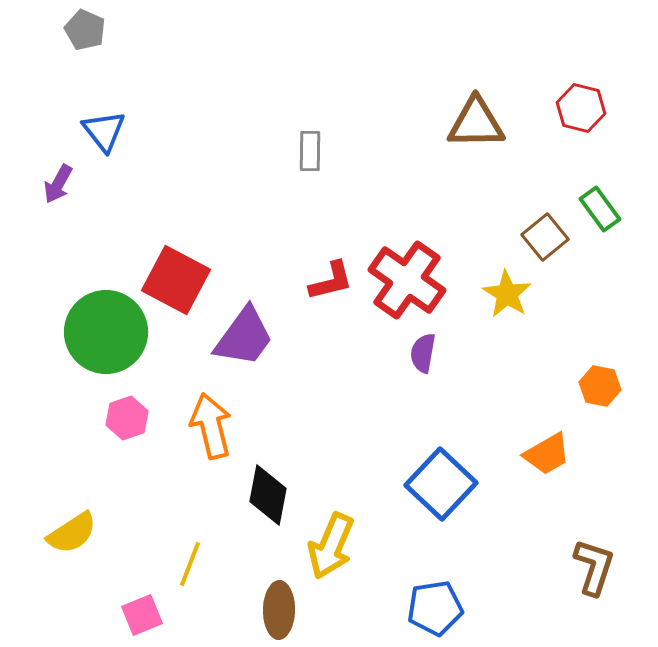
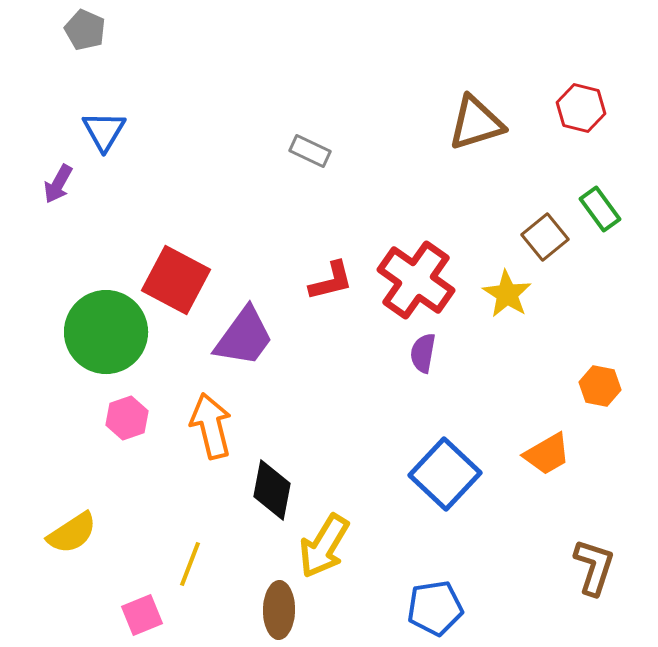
brown triangle: rotated 16 degrees counterclockwise
blue triangle: rotated 9 degrees clockwise
gray rectangle: rotated 66 degrees counterclockwise
red cross: moved 9 px right
blue square: moved 4 px right, 10 px up
black diamond: moved 4 px right, 5 px up
yellow arrow: moved 7 px left; rotated 8 degrees clockwise
